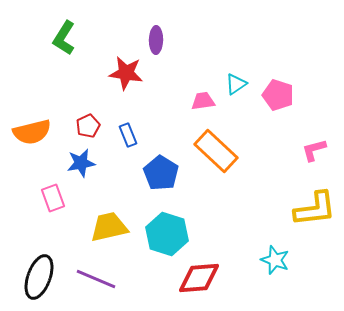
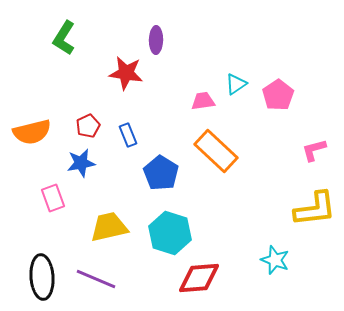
pink pentagon: rotated 20 degrees clockwise
cyan hexagon: moved 3 px right, 1 px up
black ellipse: moved 3 px right; rotated 24 degrees counterclockwise
